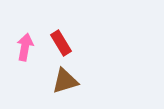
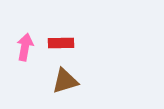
red rectangle: rotated 60 degrees counterclockwise
